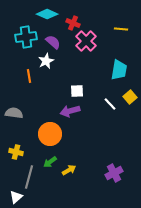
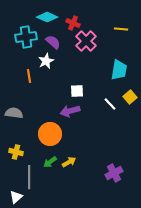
cyan diamond: moved 3 px down
yellow arrow: moved 8 px up
gray line: rotated 15 degrees counterclockwise
